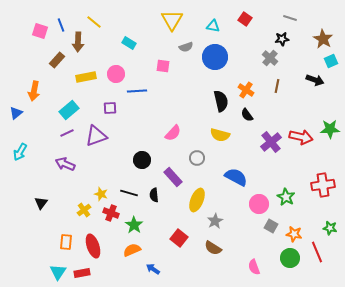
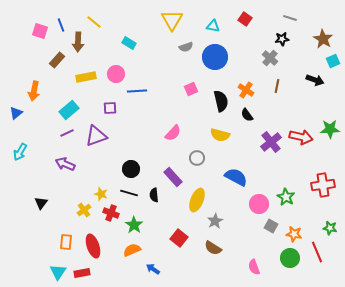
cyan square at (331, 61): moved 2 px right
pink square at (163, 66): moved 28 px right, 23 px down; rotated 32 degrees counterclockwise
black circle at (142, 160): moved 11 px left, 9 px down
